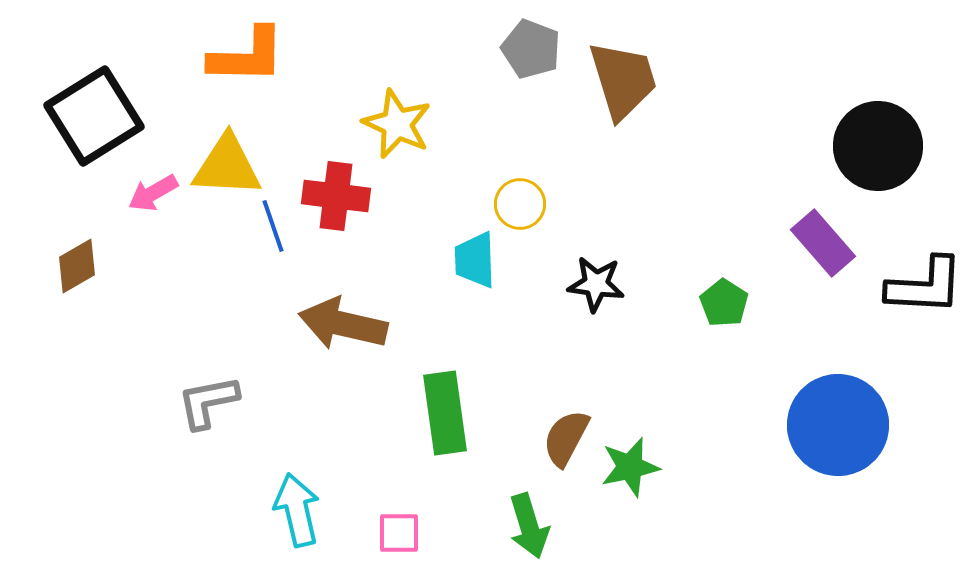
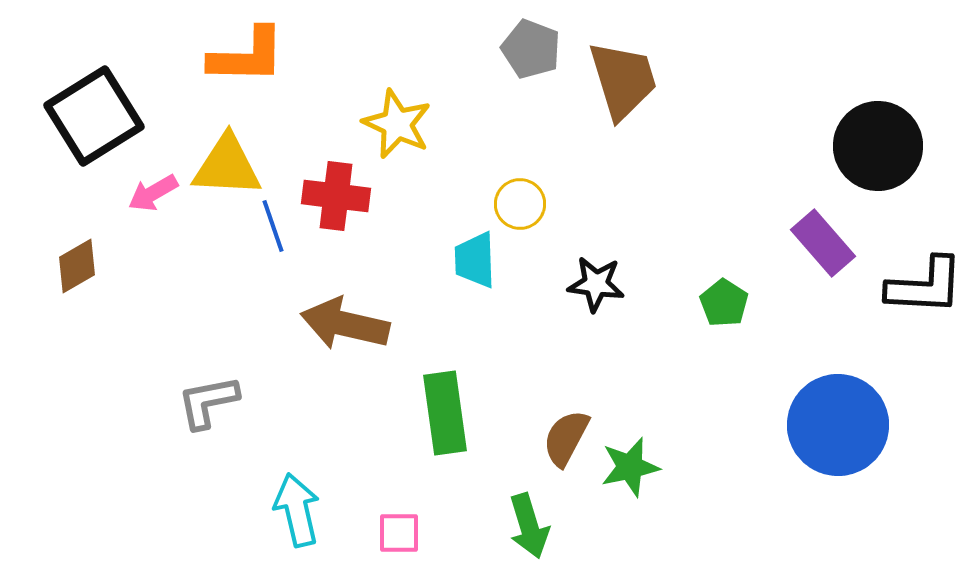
brown arrow: moved 2 px right
